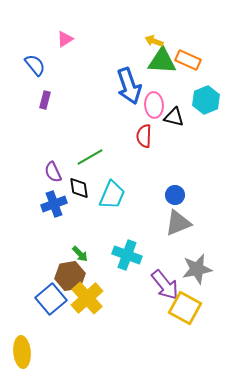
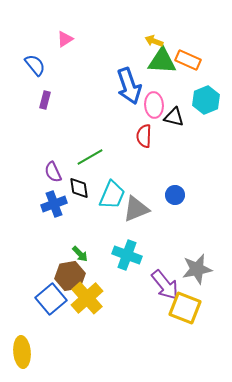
gray triangle: moved 42 px left, 14 px up
yellow square: rotated 8 degrees counterclockwise
